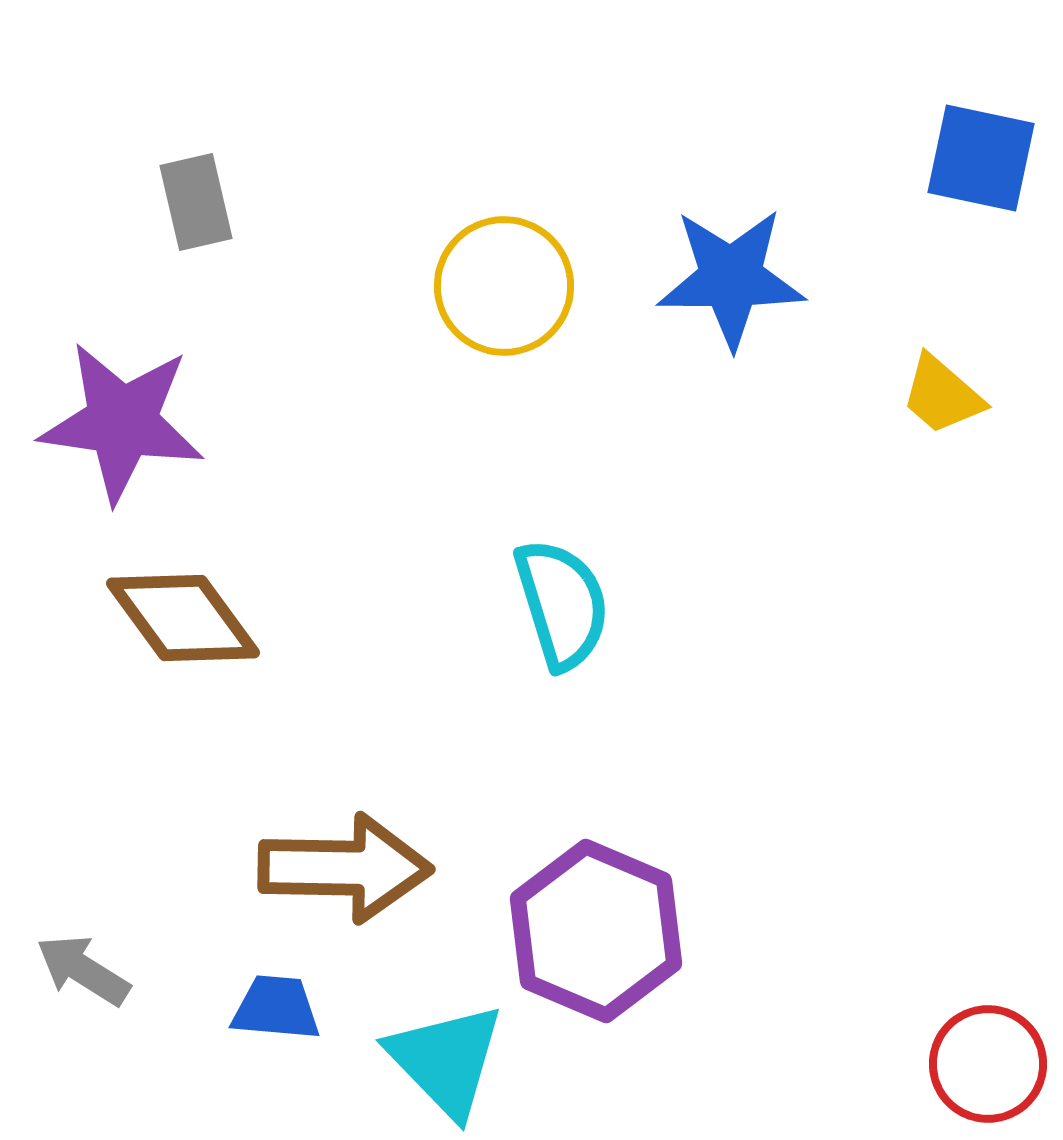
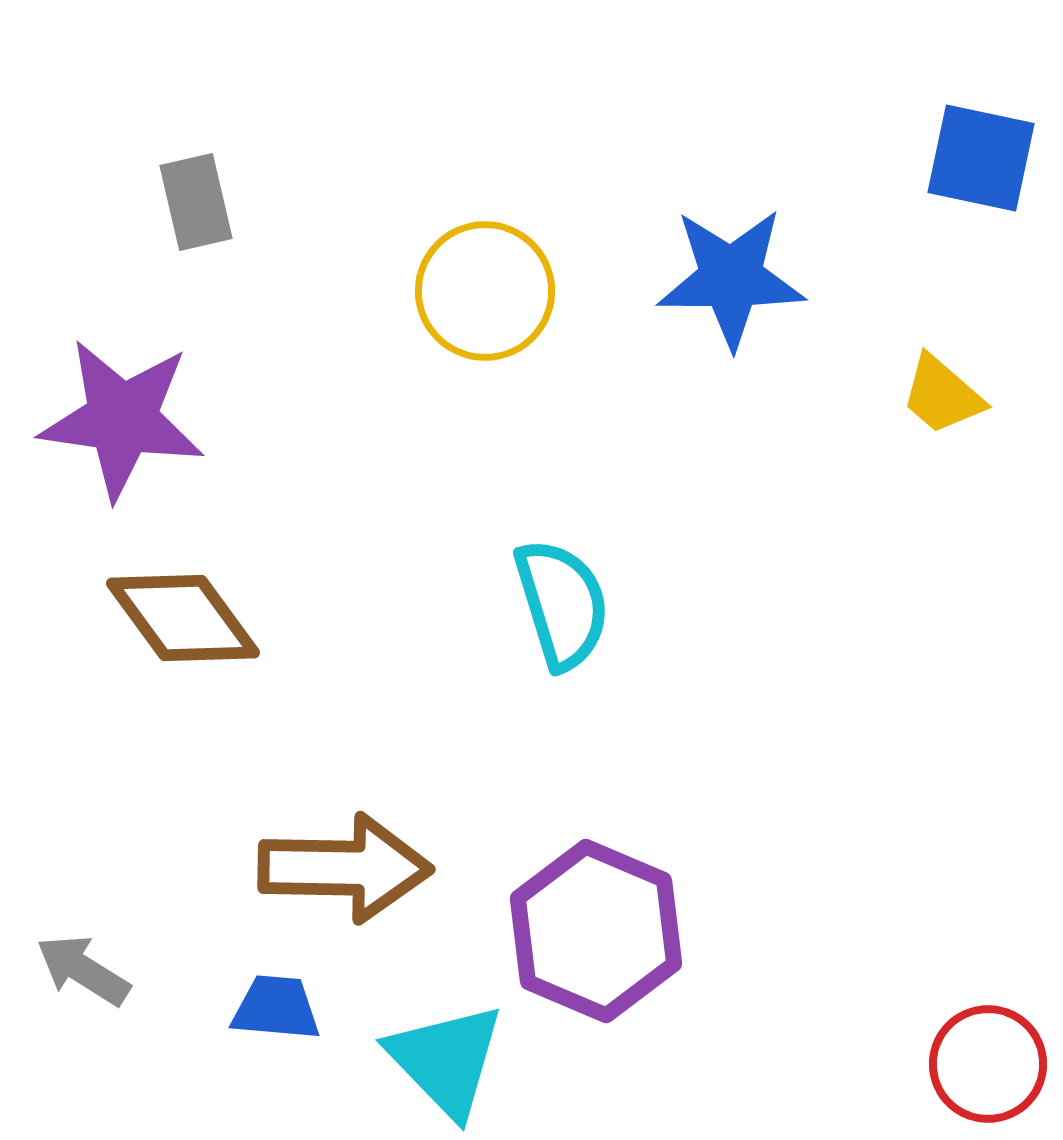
yellow circle: moved 19 px left, 5 px down
purple star: moved 3 px up
